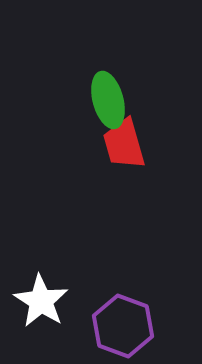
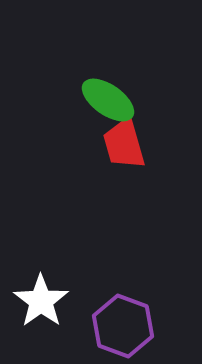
green ellipse: rotated 40 degrees counterclockwise
white star: rotated 4 degrees clockwise
